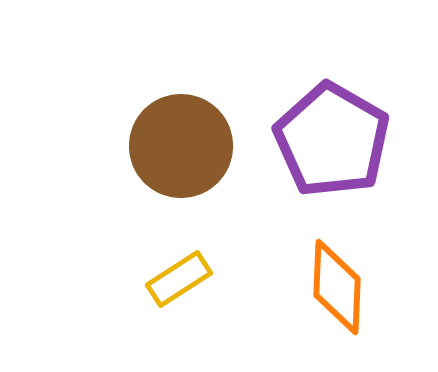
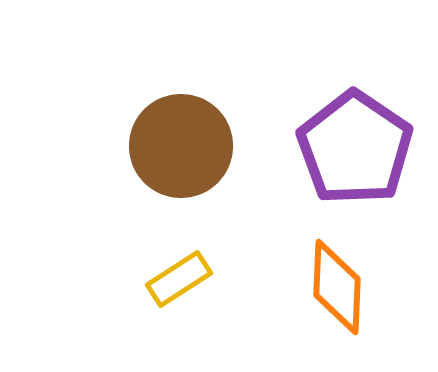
purple pentagon: moved 23 px right, 8 px down; rotated 4 degrees clockwise
